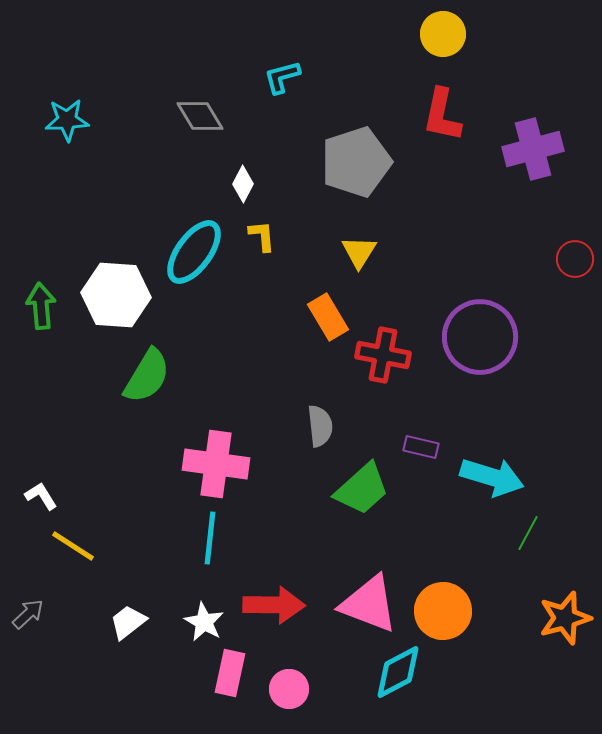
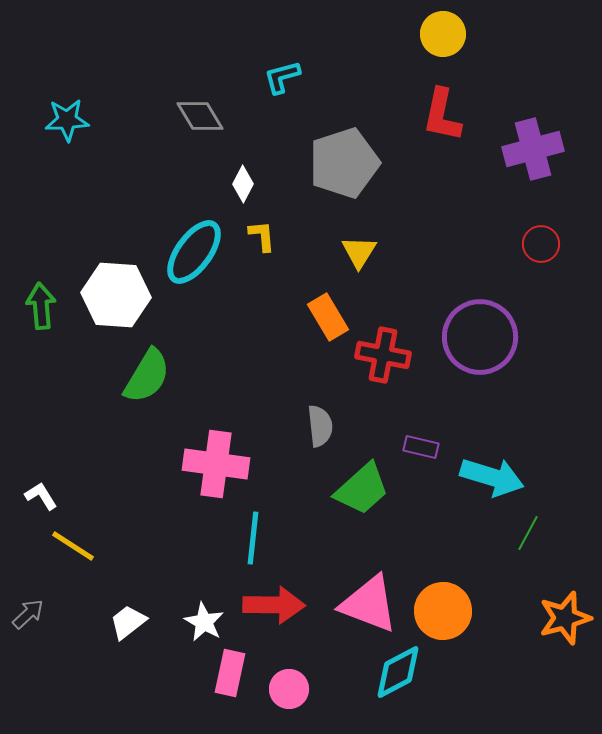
gray pentagon: moved 12 px left, 1 px down
red circle: moved 34 px left, 15 px up
cyan line: moved 43 px right
